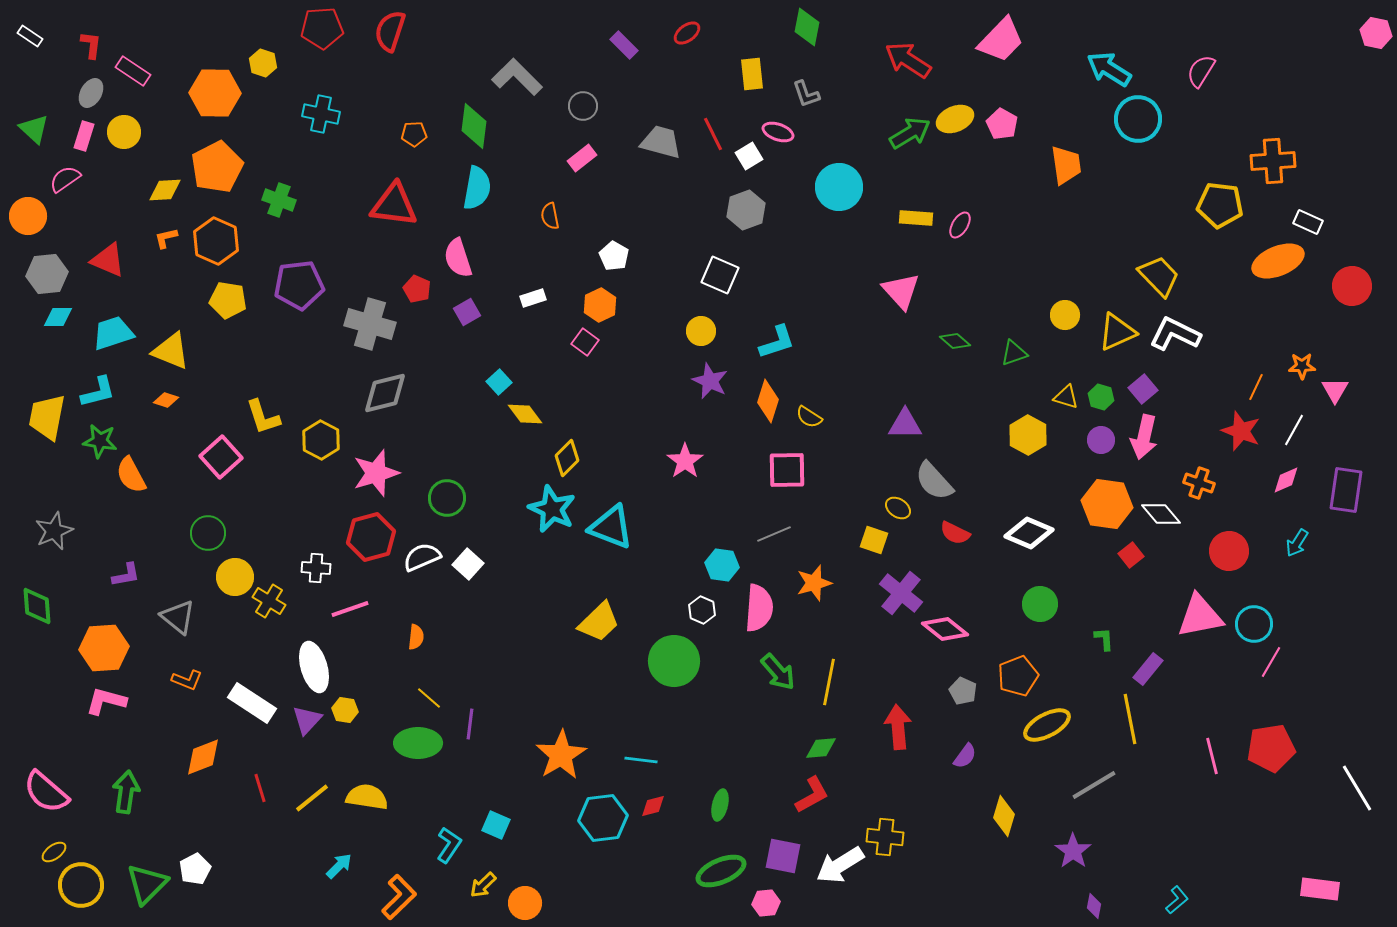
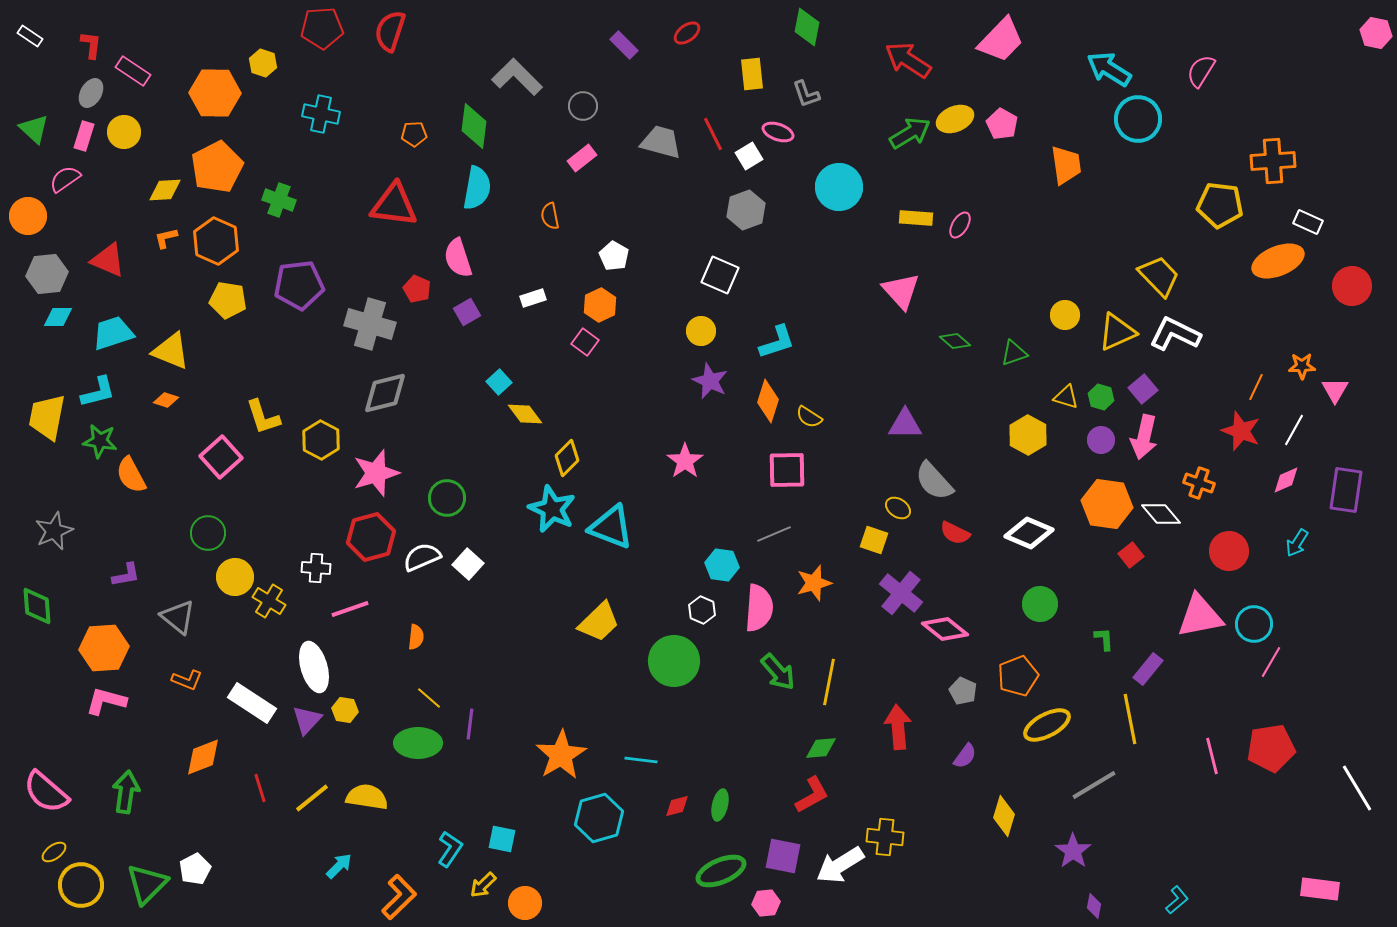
red diamond at (653, 806): moved 24 px right
cyan hexagon at (603, 818): moved 4 px left; rotated 9 degrees counterclockwise
cyan square at (496, 825): moved 6 px right, 14 px down; rotated 12 degrees counterclockwise
cyan L-shape at (449, 845): moved 1 px right, 4 px down
